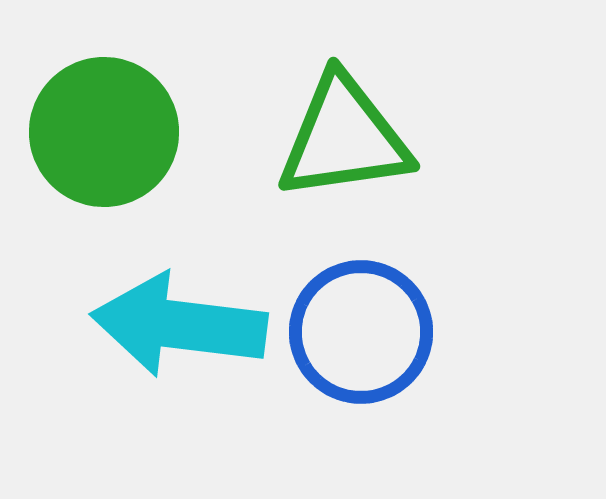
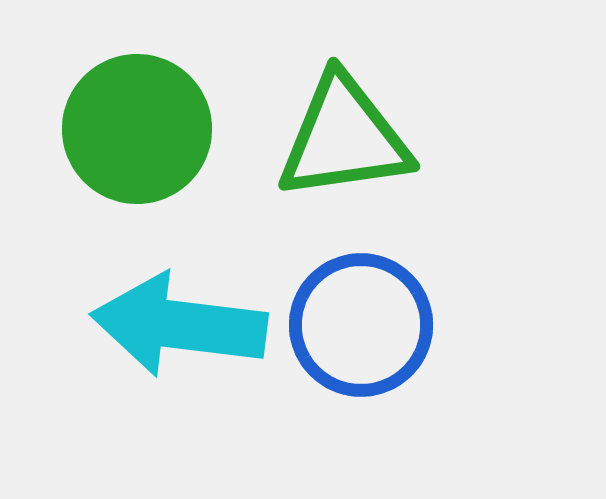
green circle: moved 33 px right, 3 px up
blue circle: moved 7 px up
